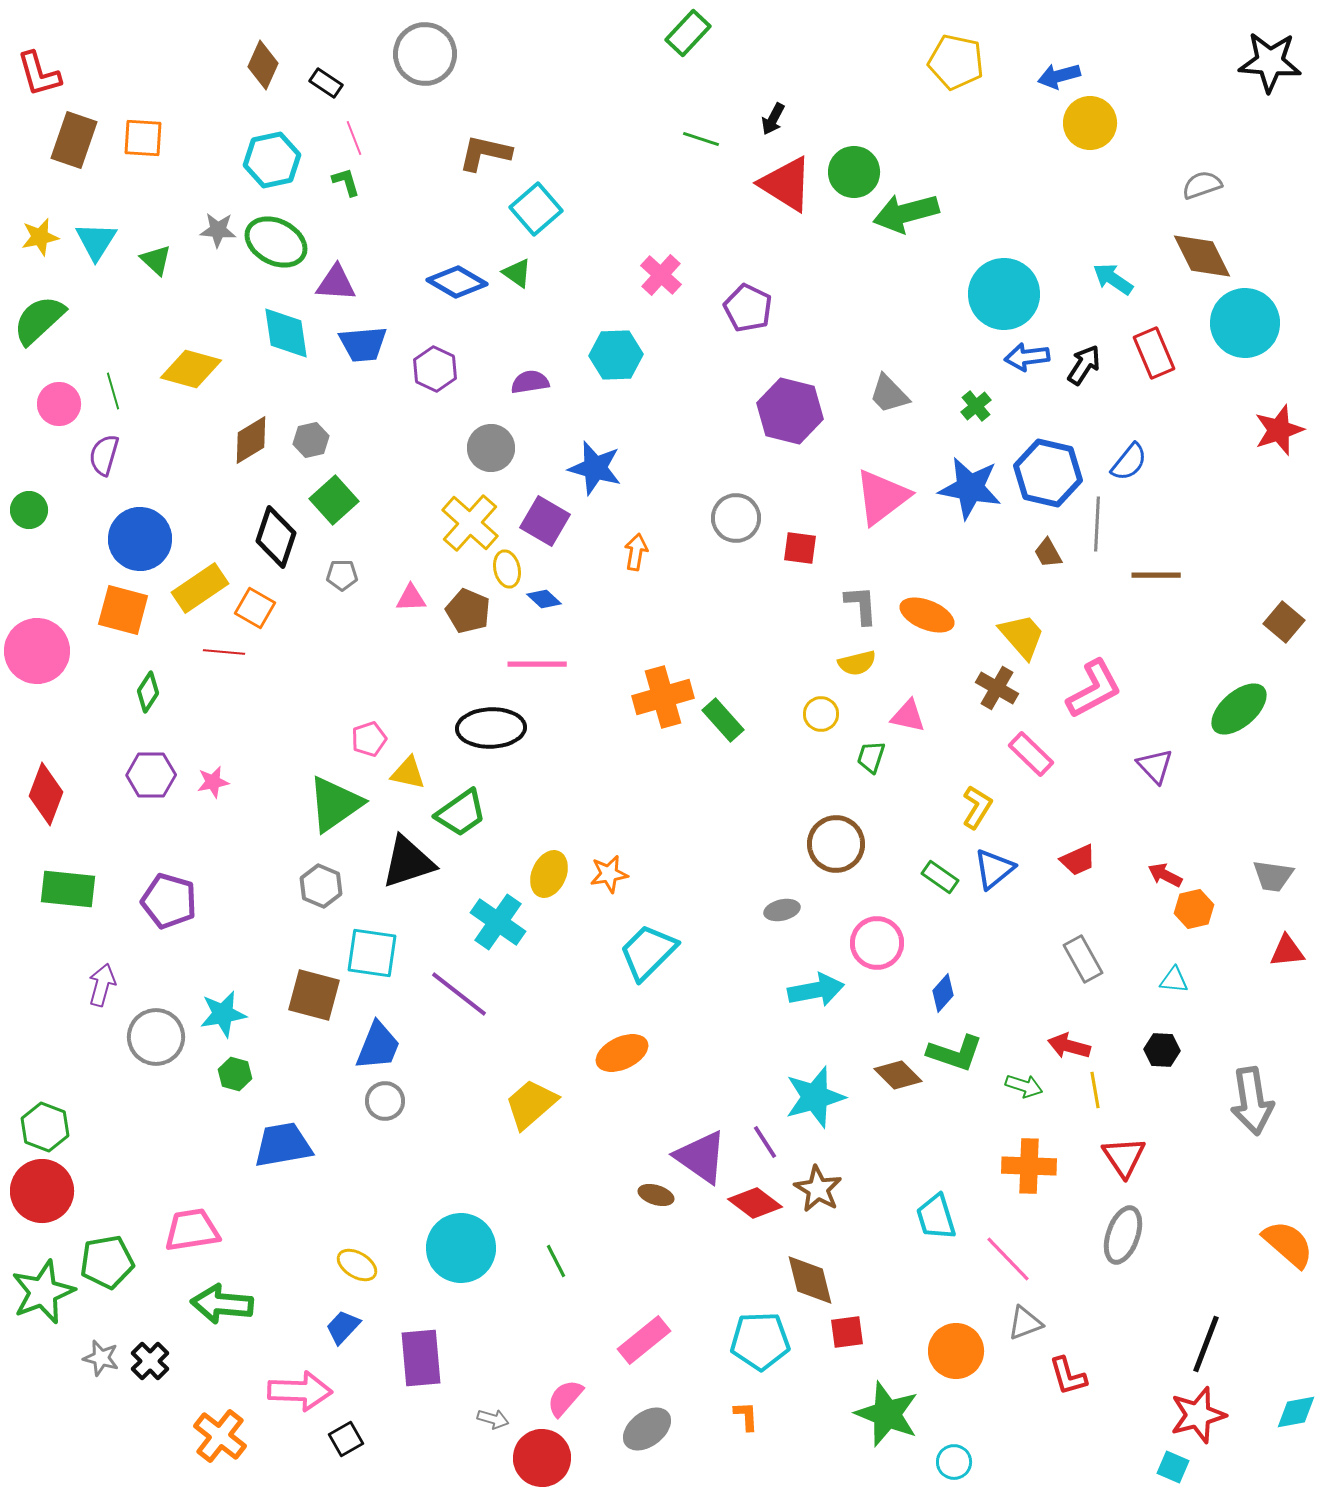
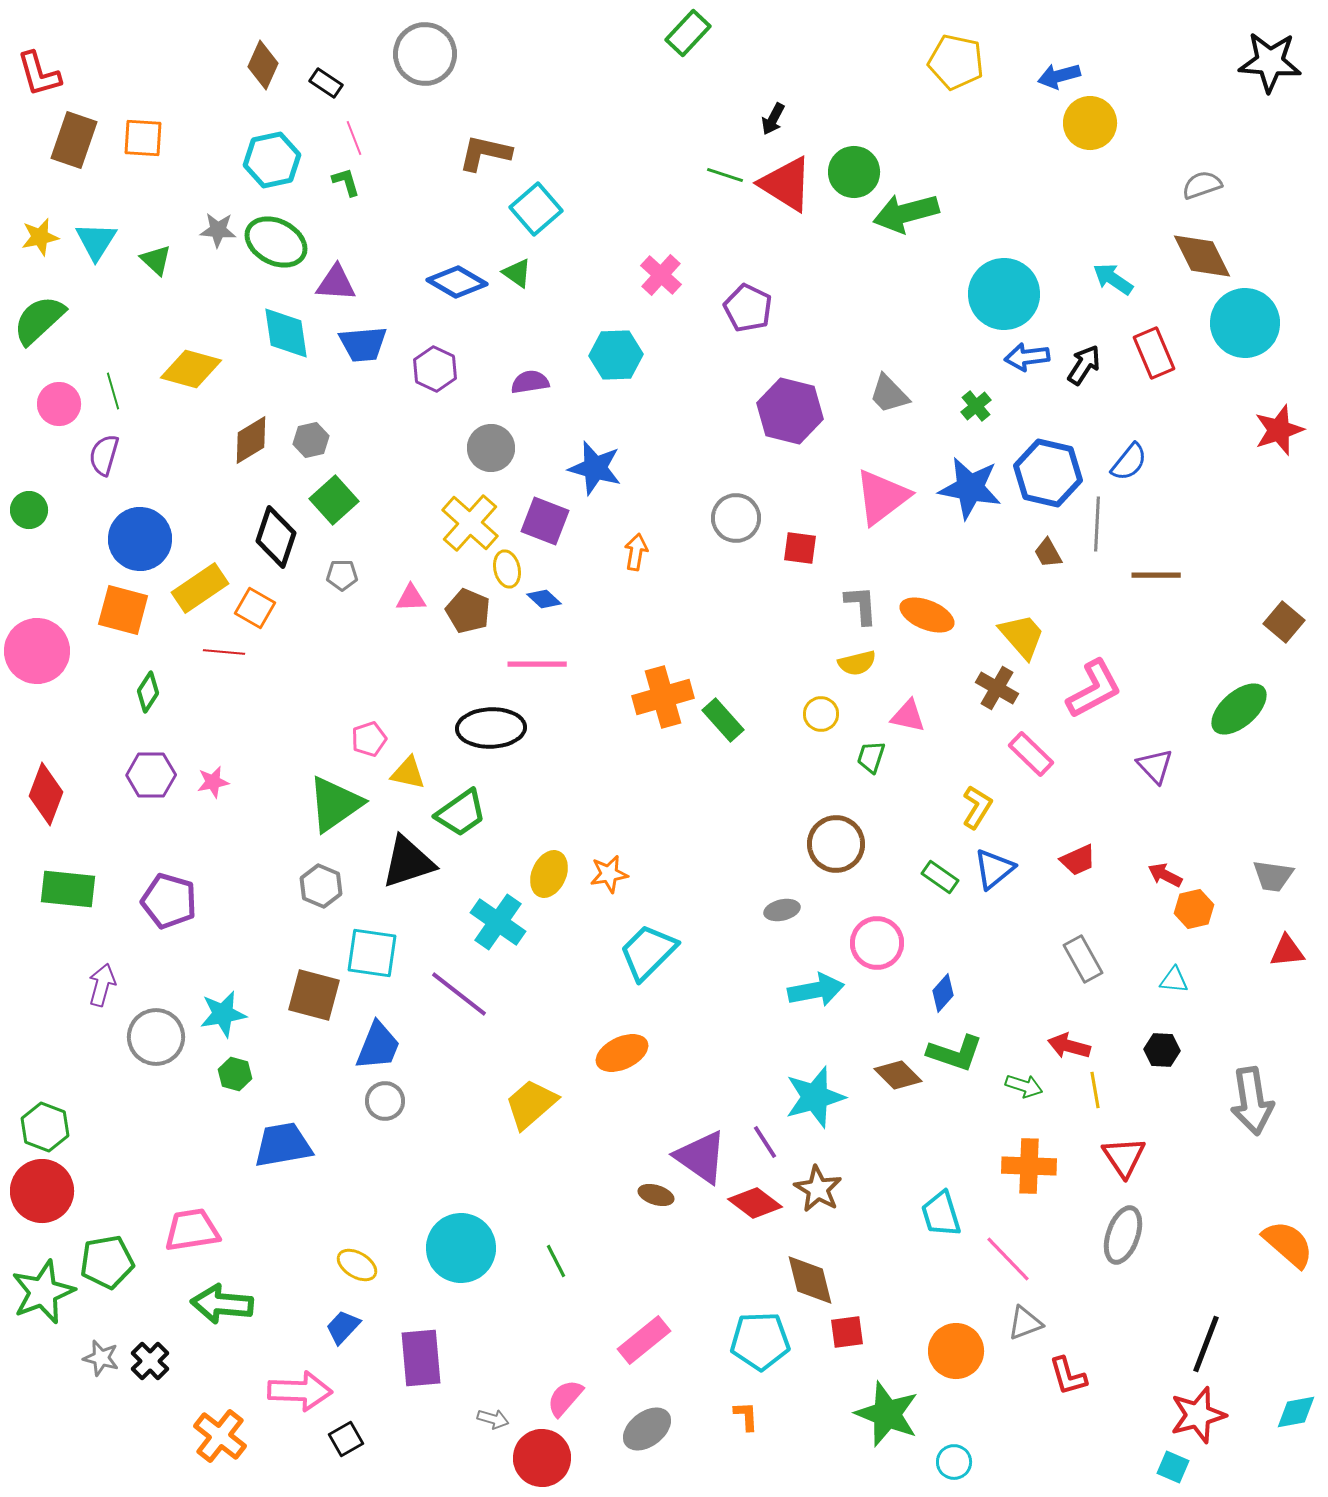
green line at (701, 139): moved 24 px right, 36 px down
purple square at (545, 521): rotated 9 degrees counterclockwise
cyan trapezoid at (936, 1217): moved 5 px right, 3 px up
